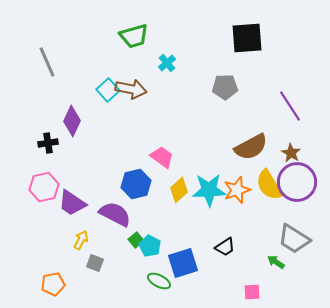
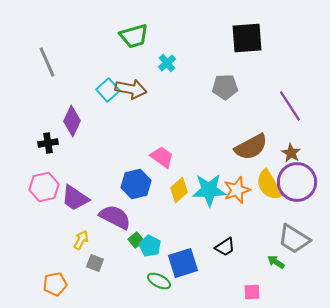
purple trapezoid: moved 3 px right, 5 px up
purple semicircle: moved 3 px down
orange pentagon: moved 2 px right
